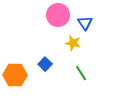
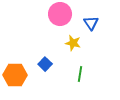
pink circle: moved 2 px right, 1 px up
blue triangle: moved 6 px right
green line: moved 1 px left, 1 px down; rotated 42 degrees clockwise
